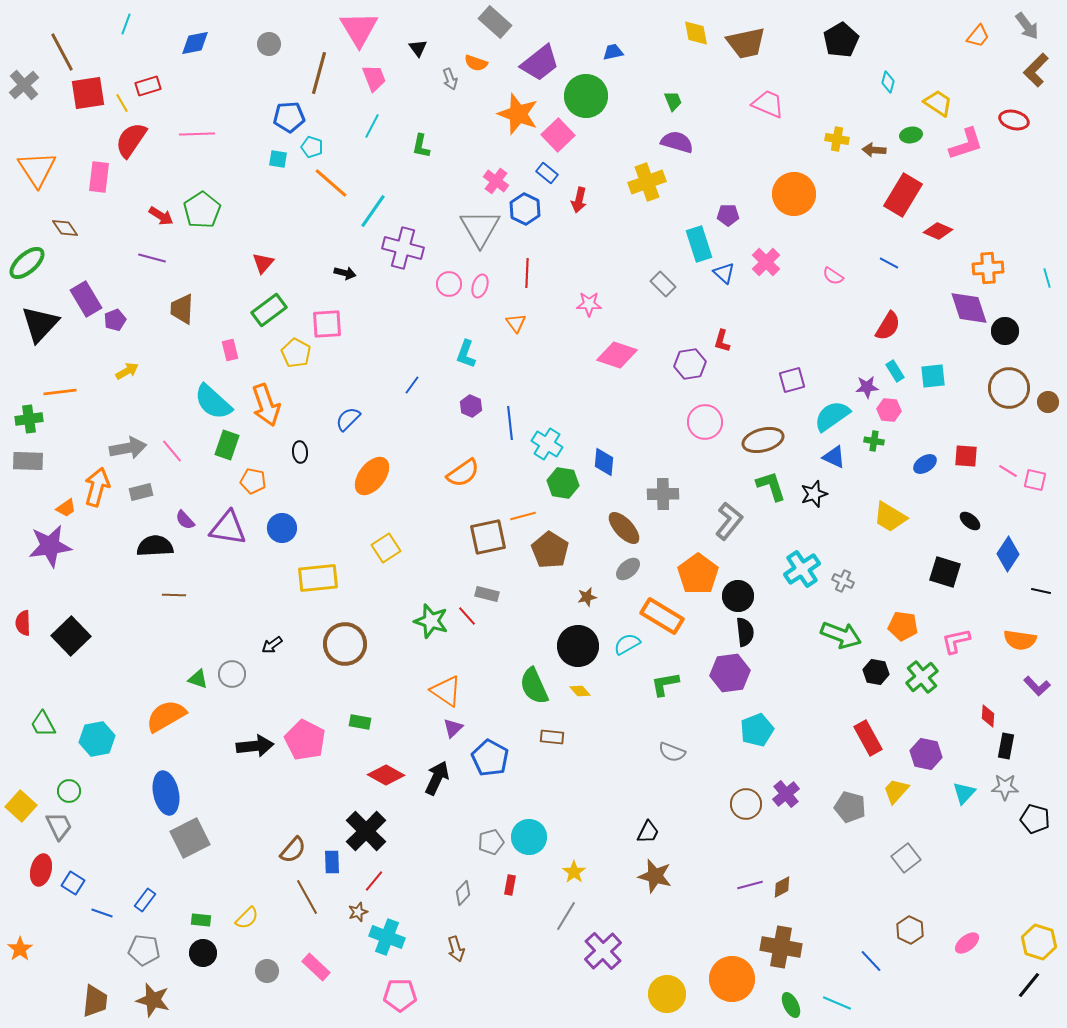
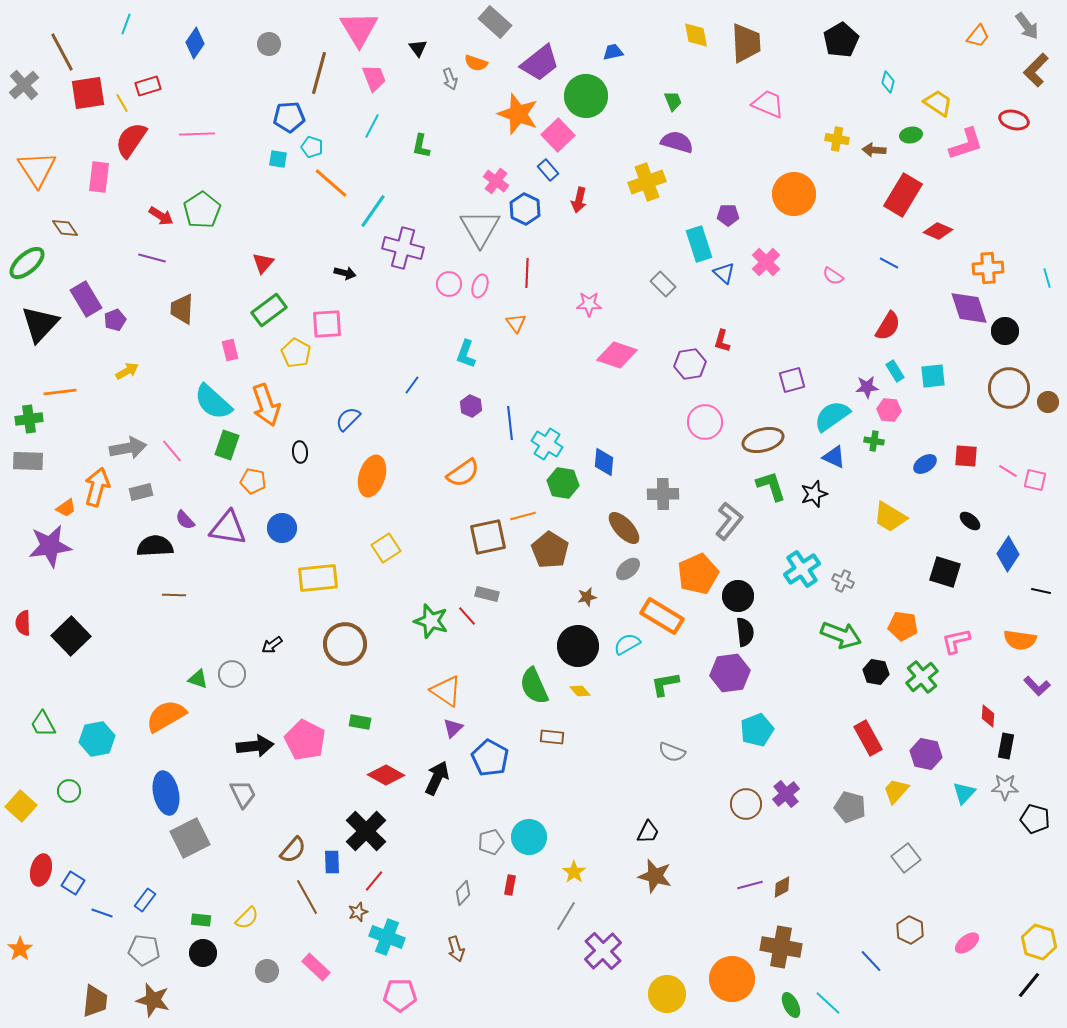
yellow diamond at (696, 33): moved 2 px down
blue diamond at (195, 43): rotated 44 degrees counterclockwise
brown trapezoid at (746, 43): rotated 81 degrees counterclockwise
blue rectangle at (547, 173): moved 1 px right, 3 px up; rotated 10 degrees clockwise
orange ellipse at (372, 476): rotated 21 degrees counterclockwise
orange pentagon at (698, 574): rotated 12 degrees clockwise
gray trapezoid at (59, 826): moved 184 px right, 32 px up
cyan line at (837, 1003): moved 9 px left; rotated 20 degrees clockwise
